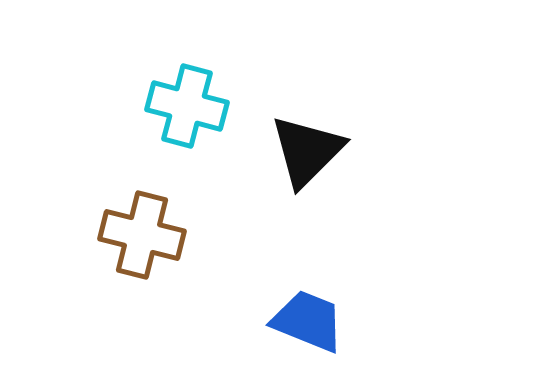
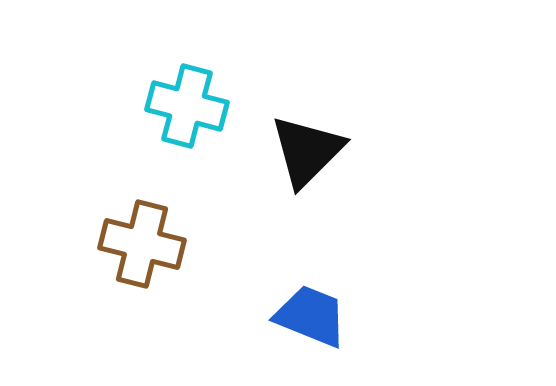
brown cross: moved 9 px down
blue trapezoid: moved 3 px right, 5 px up
